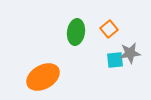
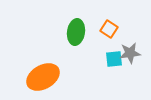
orange square: rotated 18 degrees counterclockwise
cyan square: moved 1 px left, 1 px up
